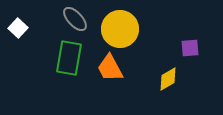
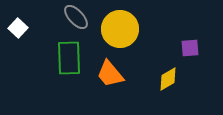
gray ellipse: moved 1 px right, 2 px up
green rectangle: rotated 12 degrees counterclockwise
orange trapezoid: moved 6 px down; rotated 12 degrees counterclockwise
